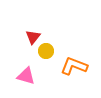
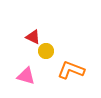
red triangle: rotated 42 degrees counterclockwise
orange L-shape: moved 3 px left, 4 px down
